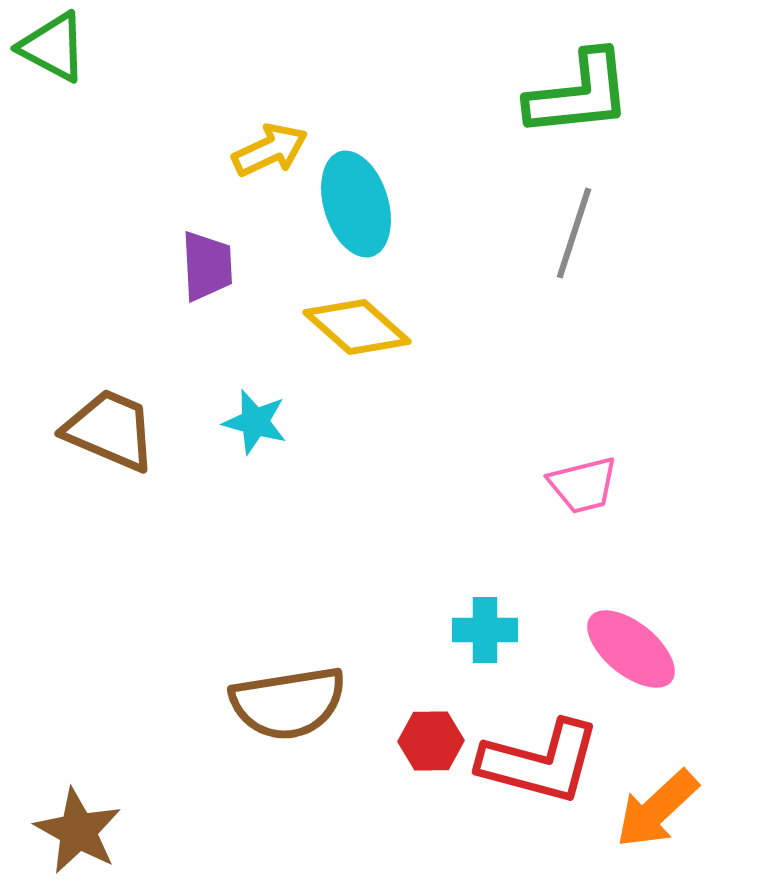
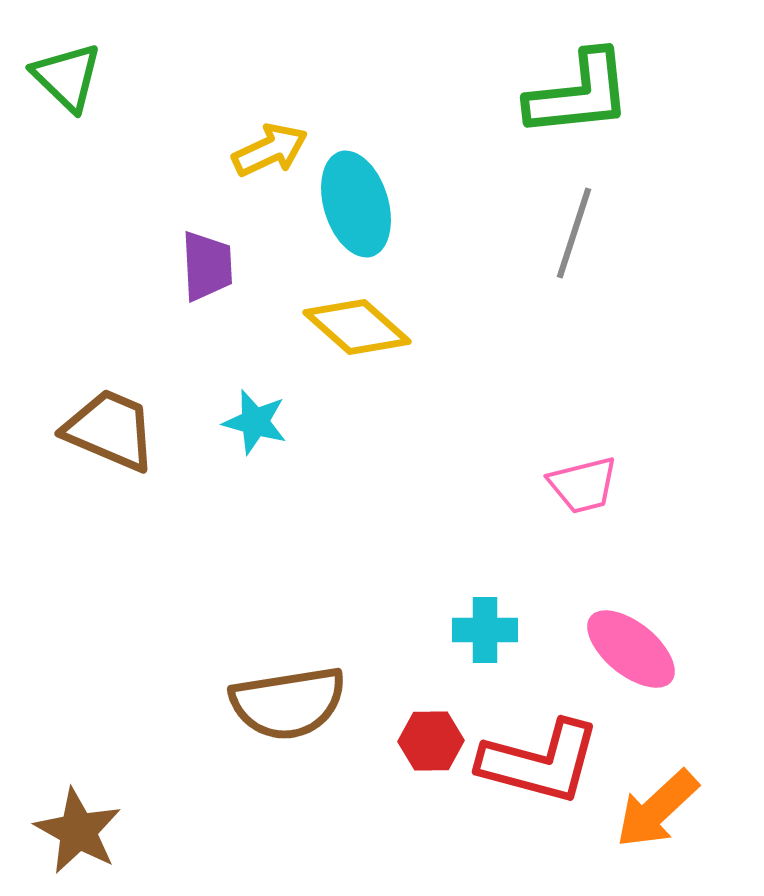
green triangle: moved 14 px right, 30 px down; rotated 16 degrees clockwise
